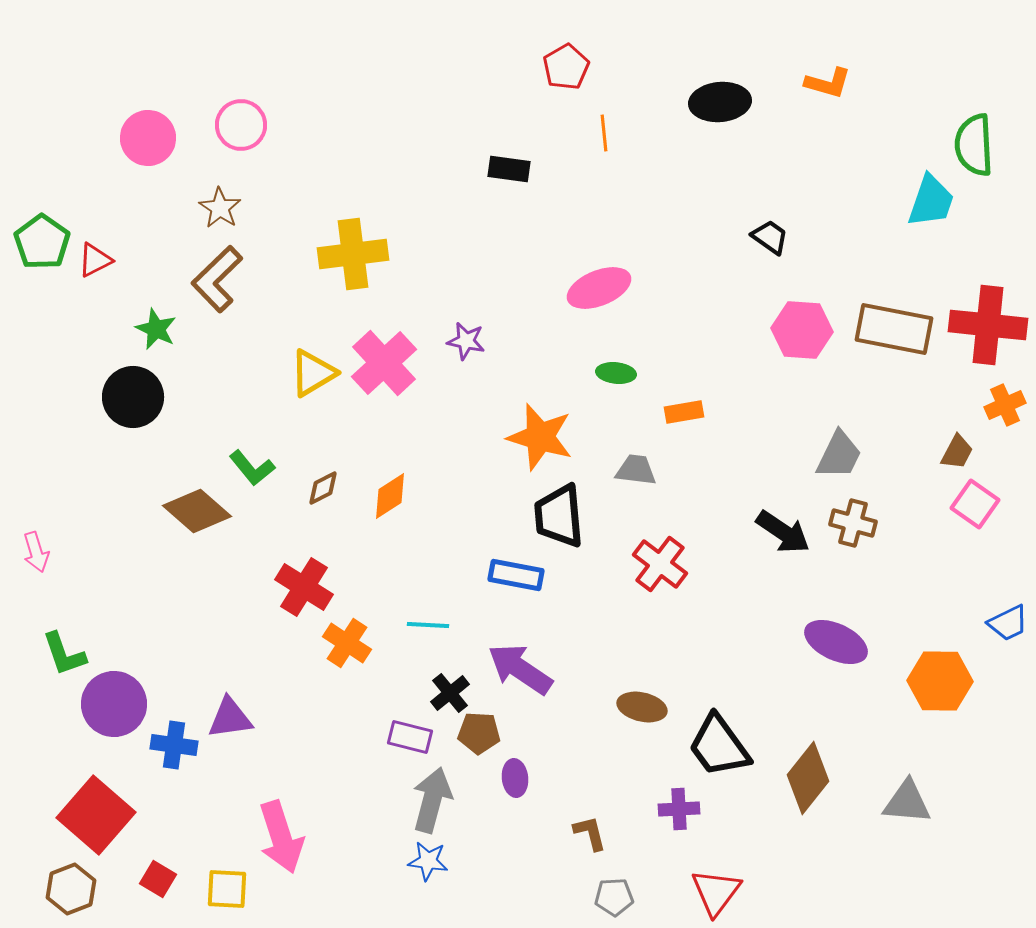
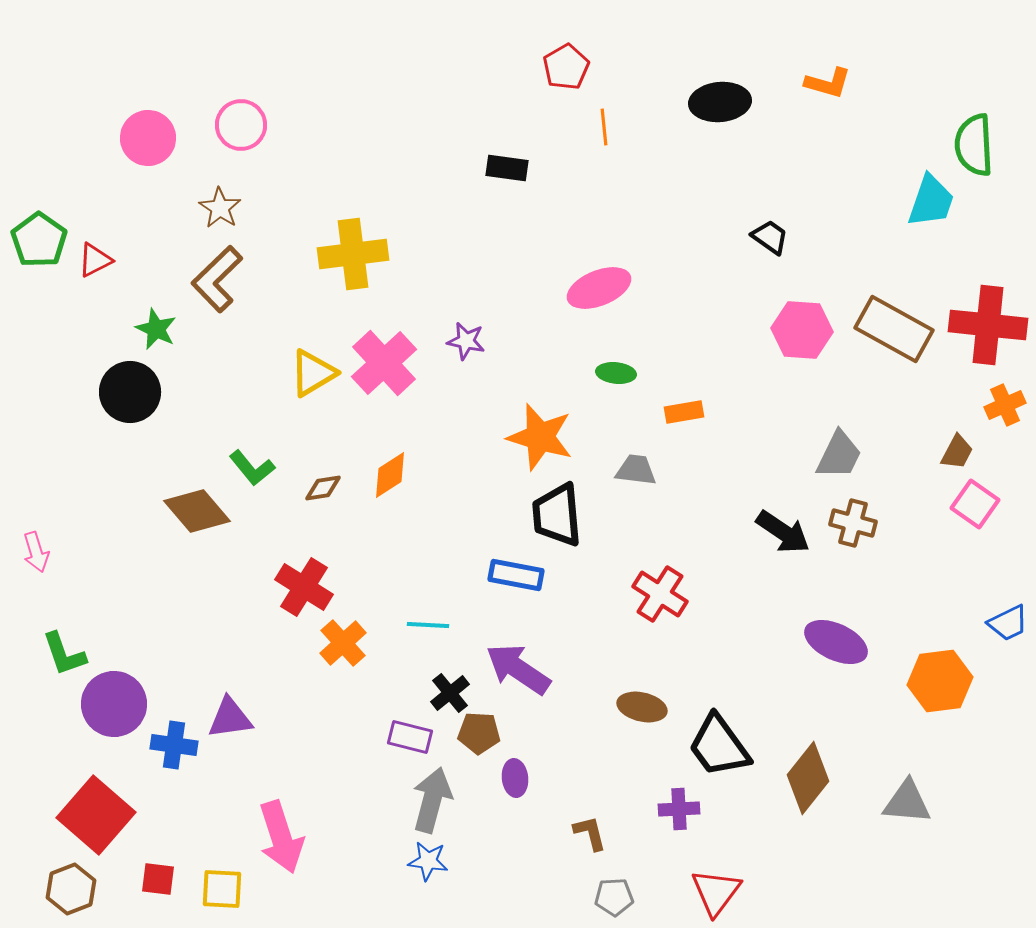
orange line at (604, 133): moved 6 px up
black rectangle at (509, 169): moved 2 px left, 1 px up
green pentagon at (42, 242): moved 3 px left, 2 px up
brown rectangle at (894, 329): rotated 18 degrees clockwise
black circle at (133, 397): moved 3 px left, 5 px up
brown diamond at (323, 488): rotated 18 degrees clockwise
orange diamond at (390, 496): moved 21 px up
brown diamond at (197, 511): rotated 8 degrees clockwise
black trapezoid at (559, 516): moved 2 px left, 1 px up
red cross at (660, 564): moved 30 px down; rotated 4 degrees counterclockwise
orange cross at (347, 643): moved 4 px left; rotated 15 degrees clockwise
purple arrow at (520, 669): moved 2 px left
orange hexagon at (940, 681): rotated 8 degrees counterclockwise
red square at (158, 879): rotated 24 degrees counterclockwise
yellow square at (227, 889): moved 5 px left
